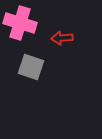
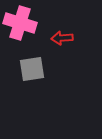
gray square: moved 1 px right, 2 px down; rotated 28 degrees counterclockwise
